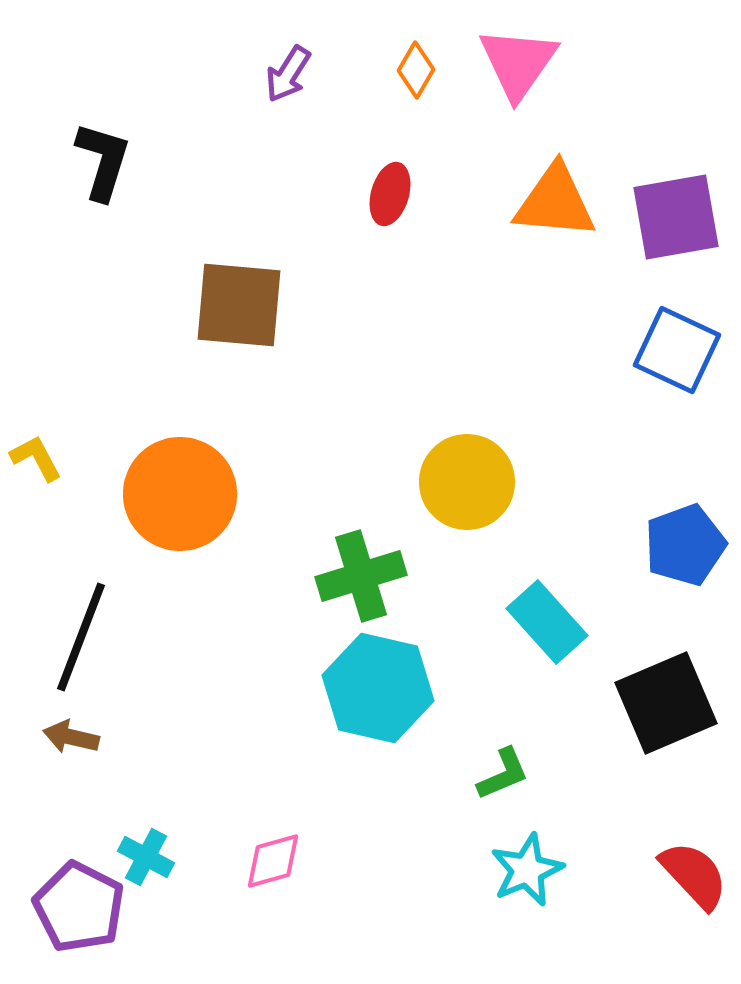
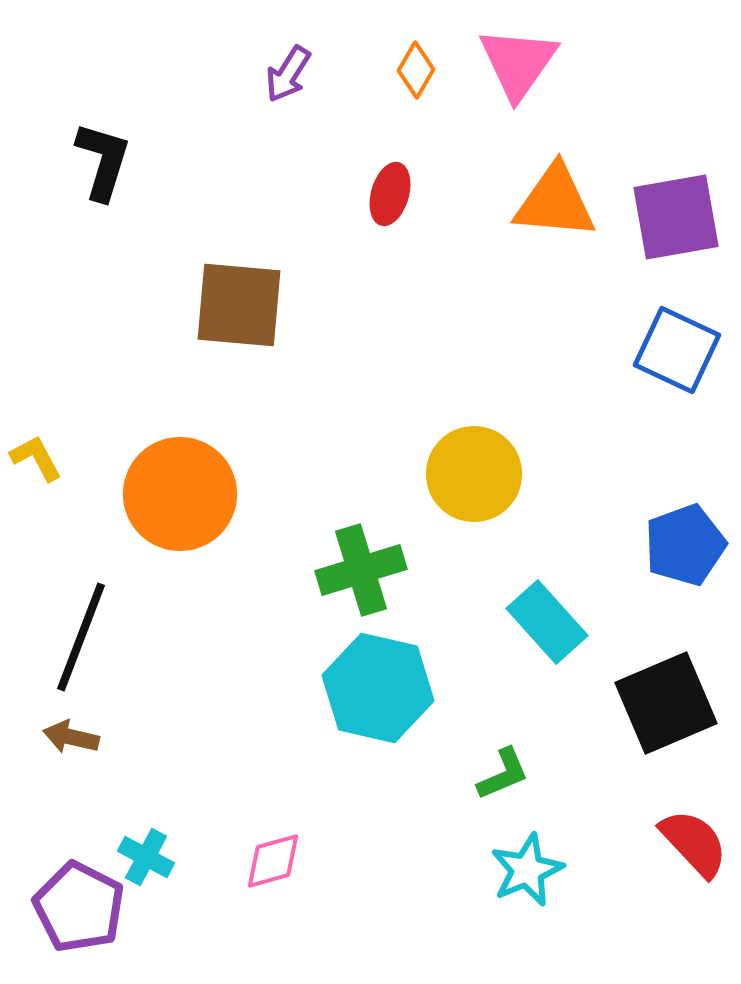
yellow circle: moved 7 px right, 8 px up
green cross: moved 6 px up
red semicircle: moved 32 px up
